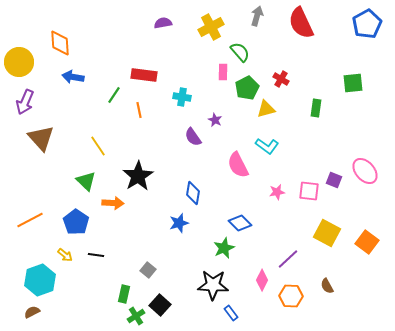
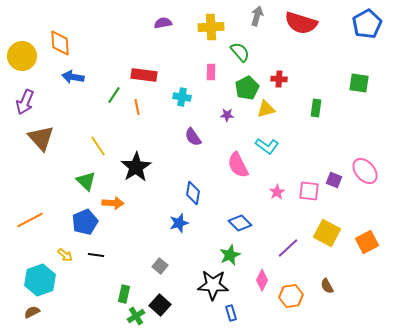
red semicircle at (301, 23): rotated 48 degrees counterclockwise
yellow cross at (211, 27): rotated 25 degrees clockwise
yellow circle at (19, 62): moved 3 px right, 6 px up
pink rectangle at (223, 72): moved 12 px left
red cross at (281, 79): moved 2 px left; rotated 28 degrees counterclockwise
green square at (353, 83): moved 6 px right; rotated 15 degrees clockwise
orange line at (139, 110): moved 2 px left, 3 px up
purple star at (215, 120): moved 12 px right, 5 px up; rotated 24 degrees counterclockwise
black star at (138, 176): moved 2 px left, 9 px up
pink star at (277, 192): rotated 21 degrees counterclockwise
blue pentagon at (76, 222): moved 9 px right; rotated 15 degrees clockwise
orange square at (367, 242): rotated 25 degrees clockwise
green star at (224, 248): moved 6 px right, 7 px down
purple line at (288, 259): moved 11 px up
gray square at (148, 270): moved 12 px right, 4 px up
orange hexagon at (291, 296): rotated 10 degrees counterclockwise
blue rectangle at (231, 313): rotated 21 degrees clockwise
